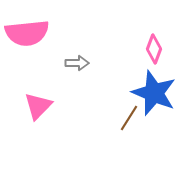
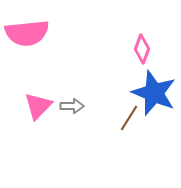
pink diamond: moved 12 px left
gray arrow: moved 5 px left, 43 px down
